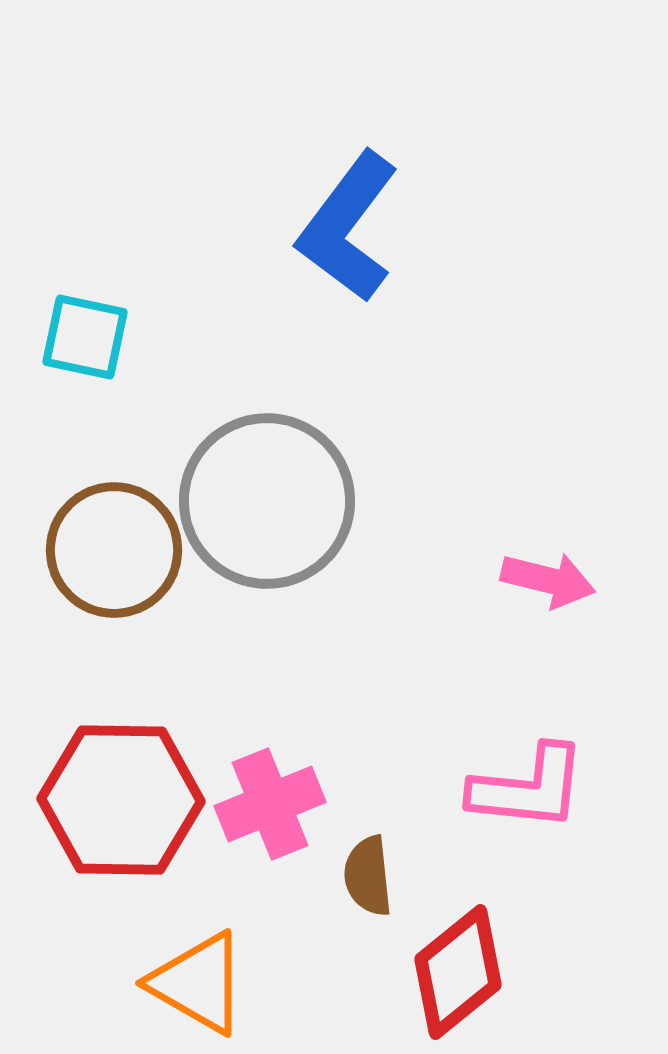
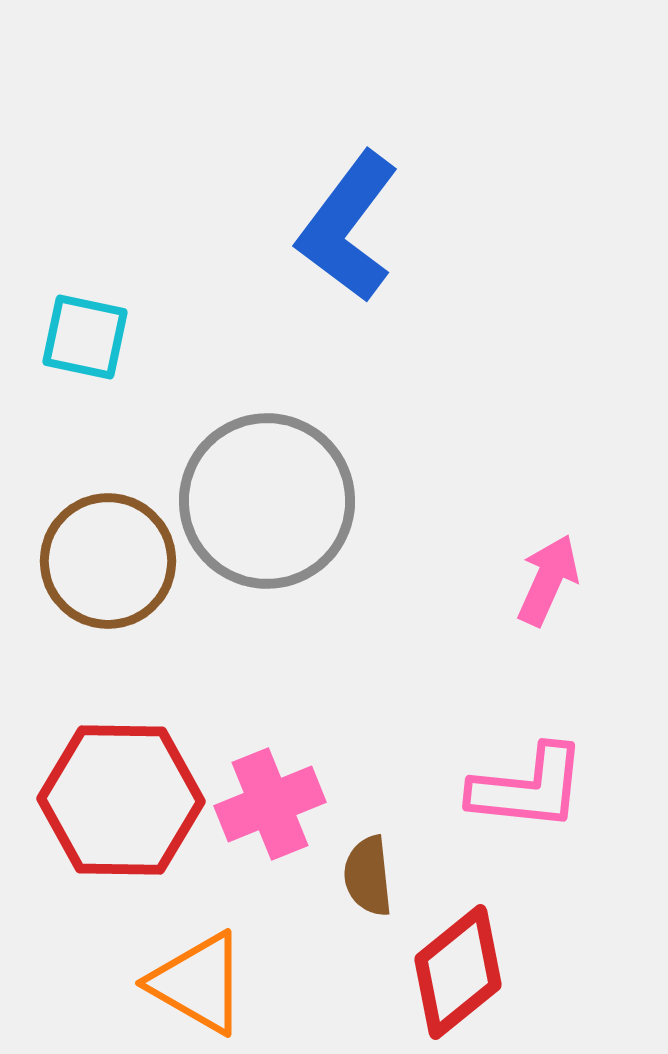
brown circle: moved 6 px left, 11 px down
pink arrow: rotated 80 degrees counterclockwise
